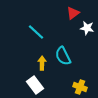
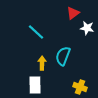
cyan semicircle: rotated 48 degrees clockwise
white rectangle: rotated 36 degrees clockwise
